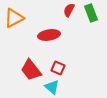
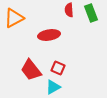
red semicircle: rotated 32 degrees counterclockwise
cyan triangle: moved 1 px right; rotated 49 degrees clockwise
